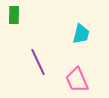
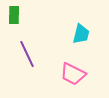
purple line: moved 11 px left, 8 px up
pink trapezoid: moved 4 px left, 6 px up; rotated 40 degrees counterclockwise
